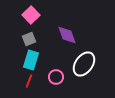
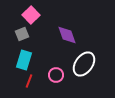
gray square: moved 7 px left, 5 px up
cyan rectangle: moved 7 px left
pink circle: moved 2 px up
